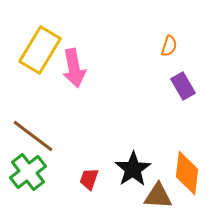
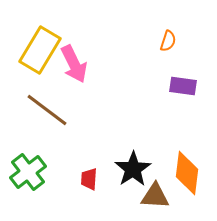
orange semicircle: moved 1 px left, 5 px up
pink arrow: moved 4 px up; rotated 15 degrees counterclockwise
purple rectangle: rotated 52 degrees counterclockwise
brown line: moved 14 px right, 26 px up
red trapezoid: rotated 15 degrees counterclockwise
brown triangle: moved 3 px left
